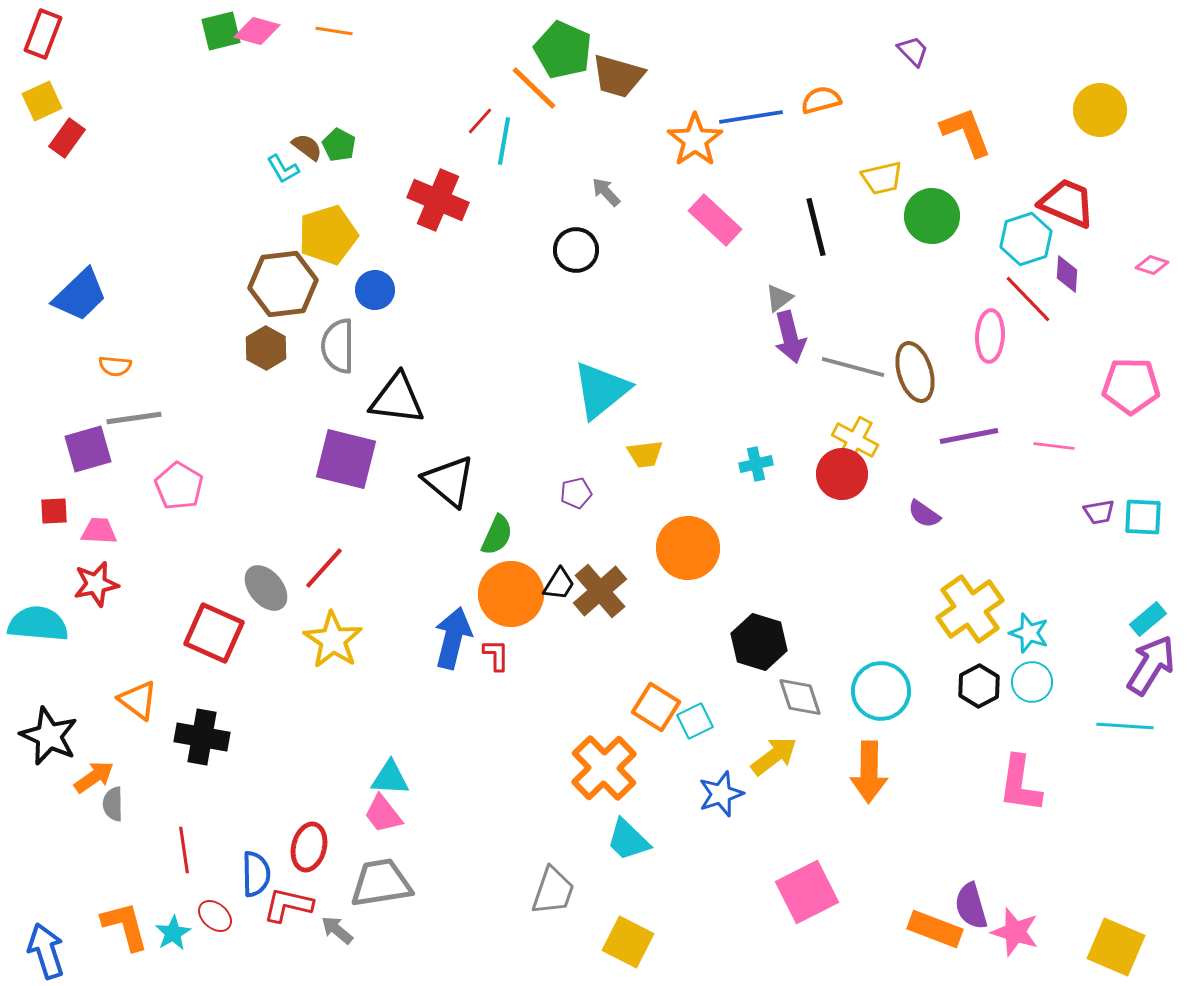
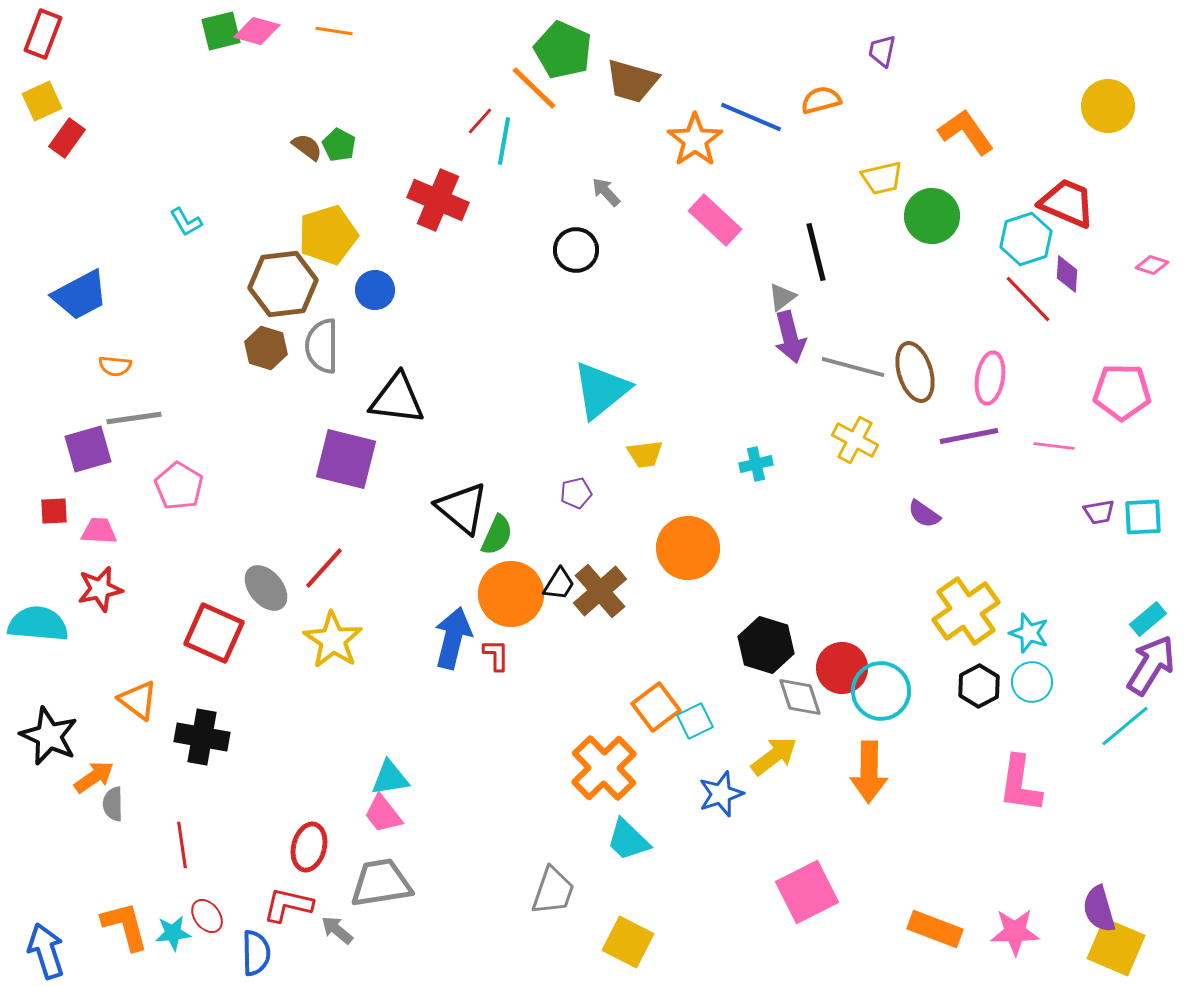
purple trapezoid at (913, 51): moved 31 px left; rotated 124 degrees counterclockwise
brown trapezoid at (618, 76): moved 14 px right, 5 px down
yellow circle at (1100, 110): moved 8 px right, 4 px up
blue line at (751, 117): rotated 32 degrees clockwise
orange L-shape at (966, 132): rotated 14 degrees counterclockwise
cyan L-shape at (283, 169): moved 97 px left, 53 px down
black line at (816, 227): moved 25 px down
blue trapezoid at (80, 295): rotated 16 degrees clockwise
gray triangle at (779, 298): moved 3 px right, 1 px up
pink ellipse at (990, 336): moved 42 px down; rotated 6 degrees clockwise
gray semicircle at (338, 346): moved 16 px left
brown hexagon at (266, 348): rotated 12 degrees counterclockwise
pink pentagon at (1131, 386): moved 9 px left, 6 px down
red circle at (842, 474): moved 194 px down
black triangle at (449, 481): moved 13 px right, 27 px down
cyan square at (1143, 517): rotated 6 degrees counterclockwise
red star at (96, 584): moved 4 px right, 5 px down
yellow cross at (970, 609): moved 4 px left, 2 px down
black hexagon at (759, 642): moved 7 px right, 3 px down
orange square at (656, 707): rotated 21 degrees clockwise
cyan line at (1125, 726): rotated 44 degrees counterclockwise
cyan triangle at (390, 778): rotated 12 degrees counterclockwise
red line at (184, 850): moved 2 px left, 5 px up
blue semicircle at (256, 874): moved 79 px down
purple semicircle at (971, 906): moved 128 px right, 3 px down
red ellipse at (215, 916): moved 8 px left; rotated 12 degrees clockwise
pink star at (1015, 932): rotated 18 degrees counterclockwise
cyan star at (173, 933): rotated 24 degrees clockwise
